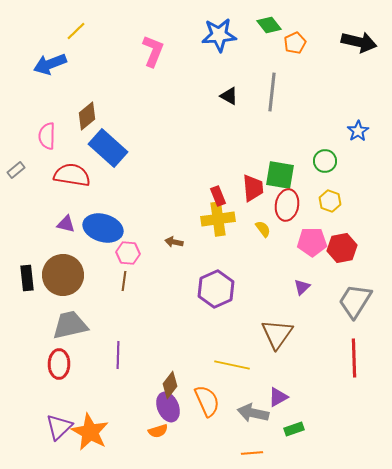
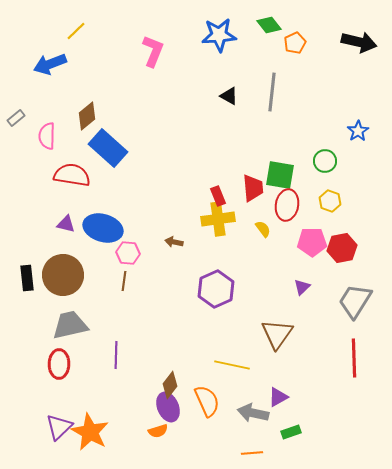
gray rectangle at (16, 170): moved 52 px up
purple line at (118, 355): moved 2 px left
green rectangle at (294, 429): moved 3 px left, 3 px down
